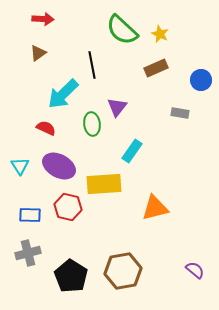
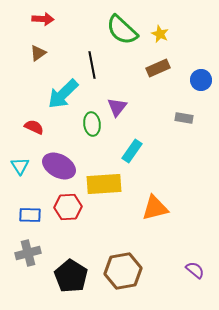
brown rectangle: moved 2 px right
gray rectangle: moved 4 px right, 5 px down
red semicircle: moved 12 px left, 1 px up
red hexagon: rotated 16 degrees counterclockwise
